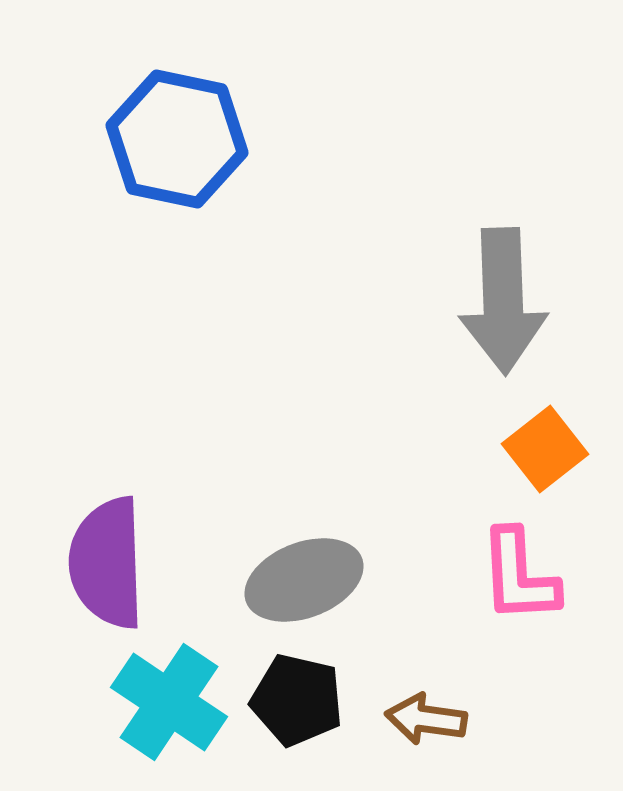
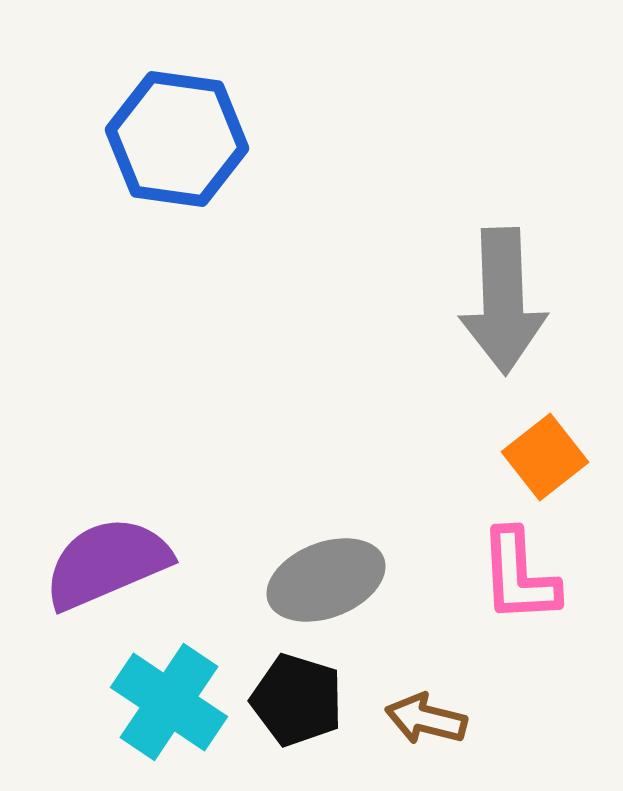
blue hexagon: rotated 4 degrees counterclockwise
orange square: moved 8 px down
purple semicircle: rotated 69 degrees clockwise
gray ellipse: moved 22 px right
black pentagon: rotated 4 degrees clockwise
brown arrow: rotated 6 degrees clockwise
